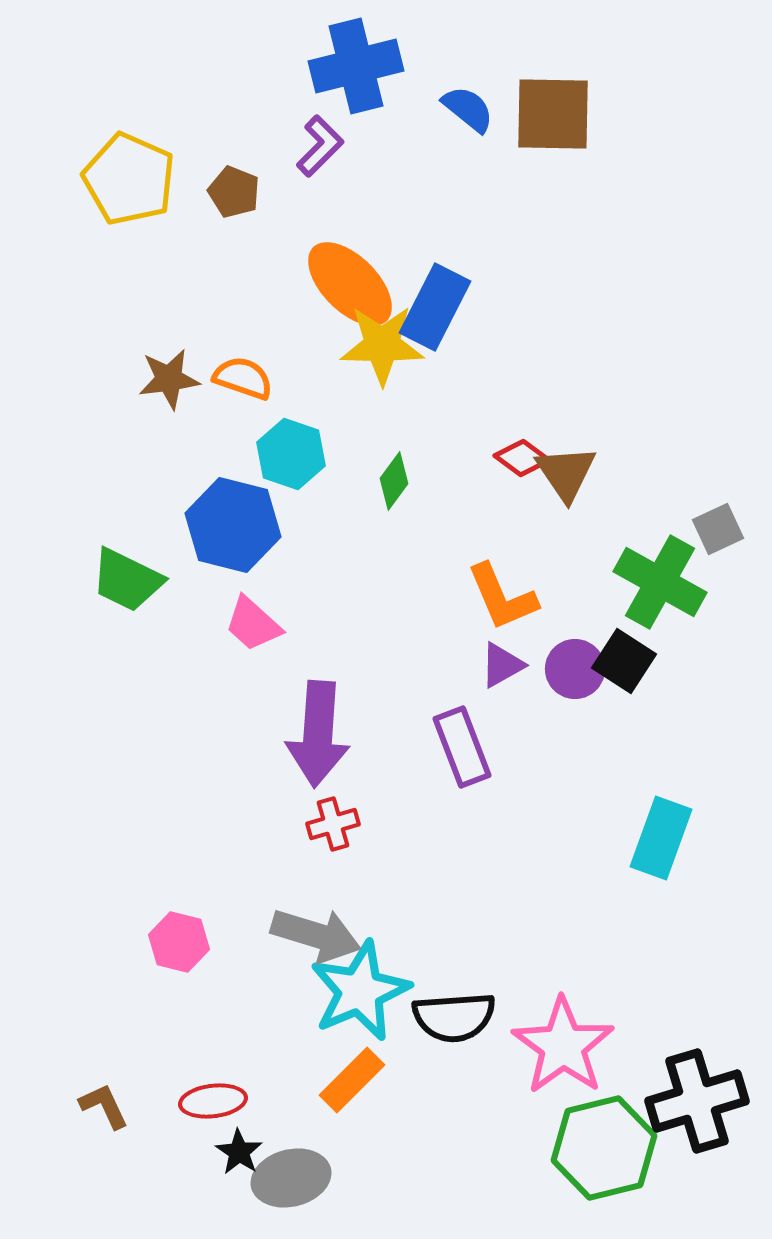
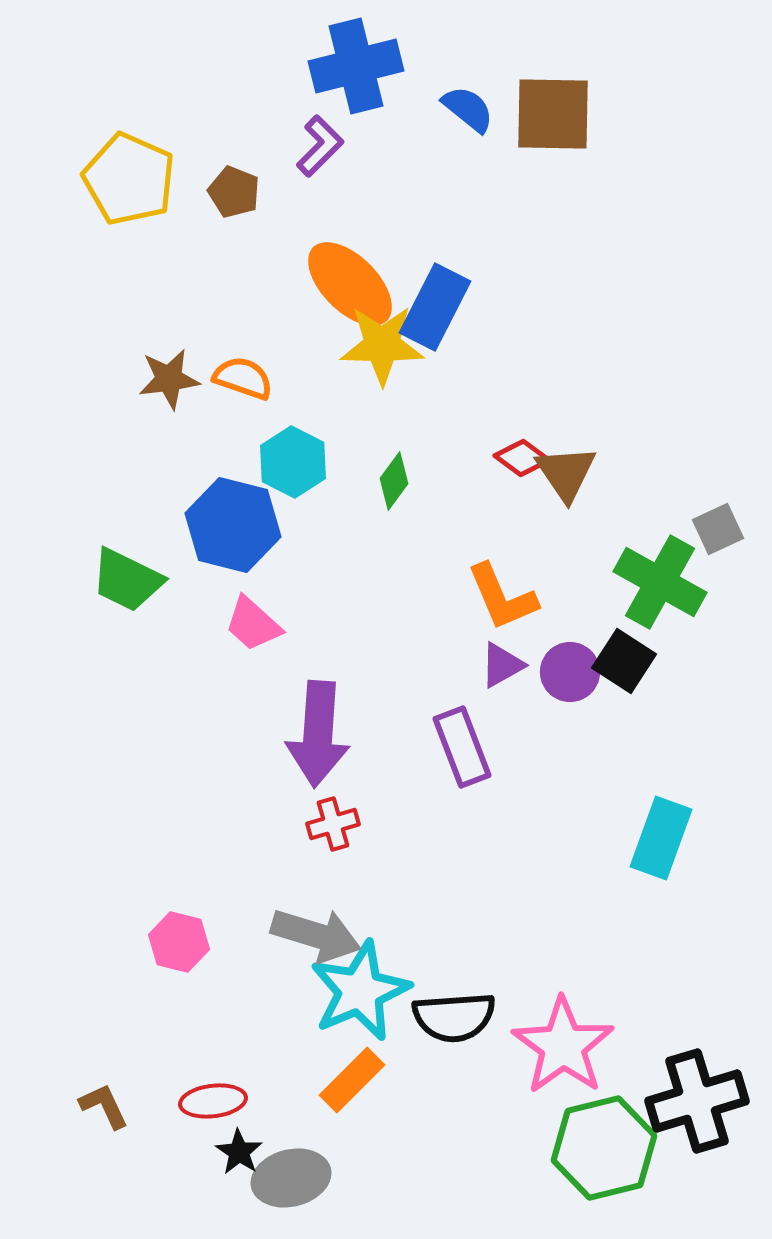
cyan hexagon: moved 2 px right, 8 px down; rotated 8 degrees clockwise
purple circle: moved 5 px left, 3 px down
